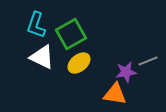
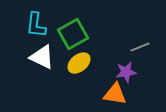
cyan L-shape: rotated 12 degrees counterclockwise
green square: moved 2 px right
gray line: moved 8 px left, 14 px up
